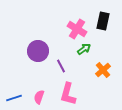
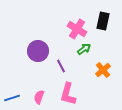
blue line: moved 2 px left
